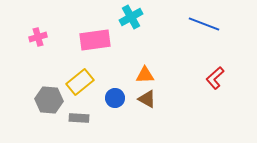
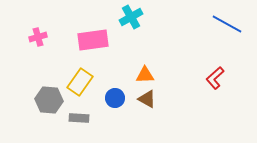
blue line: moved 23 px right; rotated 8 degrees clockwise
pink rectangle: moved 2 px left
yellow rectangle: rotated 16 degrees counterclockwise
